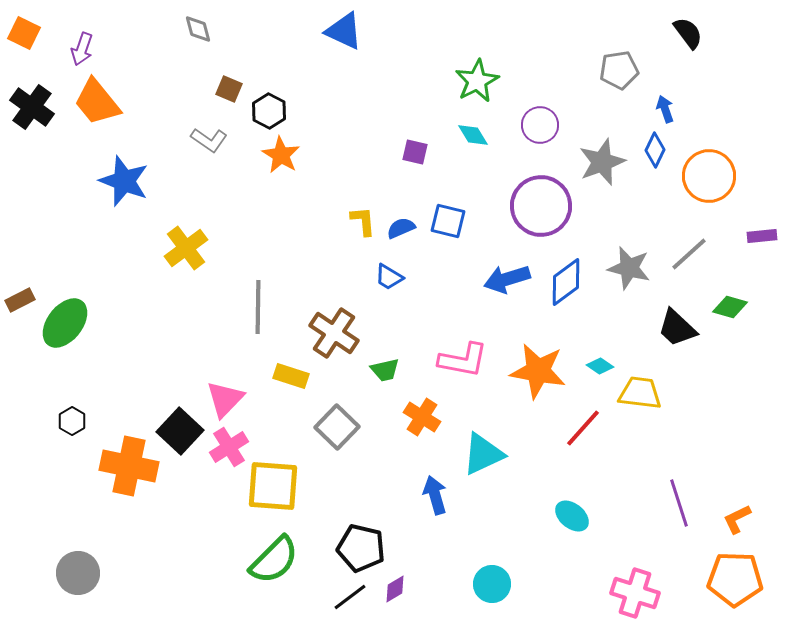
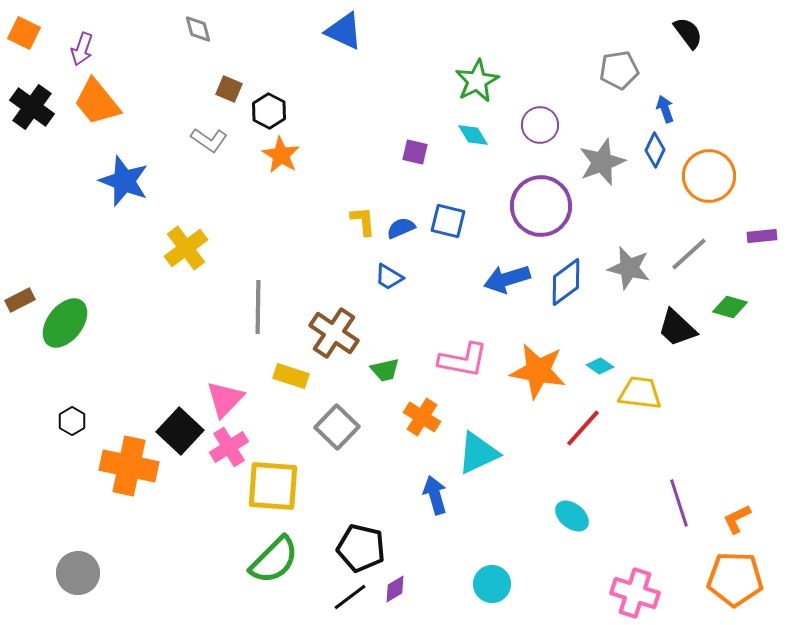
cyan triangle at (483, 454): moved 5 px left, 1 px up
